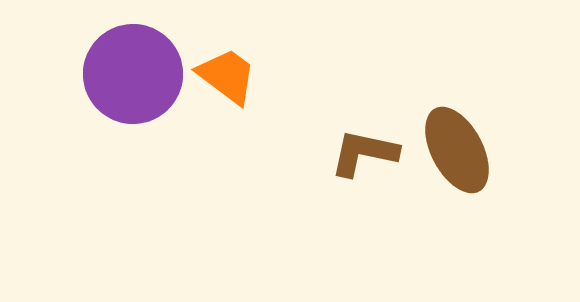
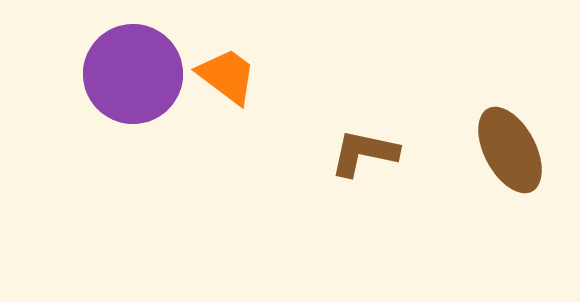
brown ellipse: moved 53 px right
